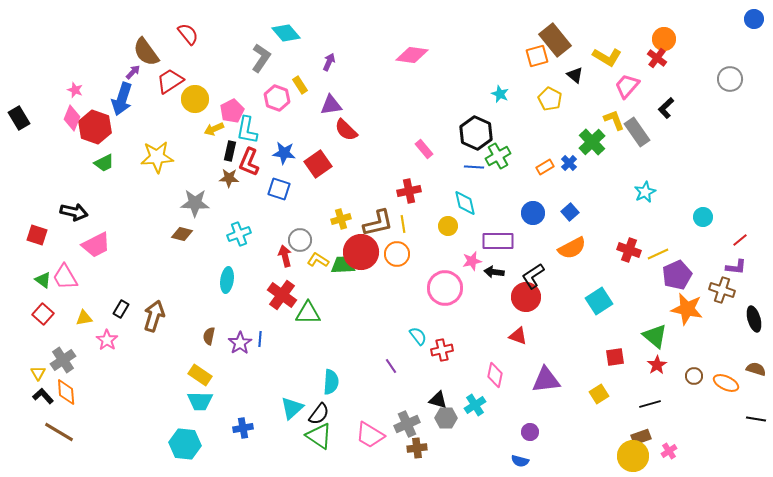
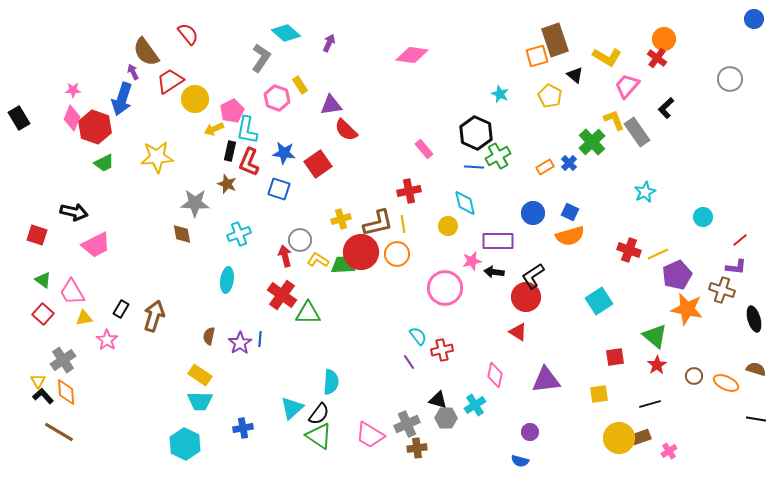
cyan diamond at (286, 33): rotated 8 degrees counterclockwise
brown rectangle at (555, 40): rotated 20 degrees clockwise
purple arrow at (329, 62): moved 19 px up
purple arrow at (133, 72): rotated 70 degrees counterclockwise
pink star at (75, 90): moved 2 px left; rotated 21 degrees counterclockwise
yellow pentagon at (550, 99): moved 3 px up
brown star at (229, 178): moved 2 px left, 6 px down; rotated 18 degrees clockwise
blue square at (570, 212): rotated 24 degrees counterclockwise
brown diamond at (182, 234): rotated 65 degrees clockwise
orange semicircle at (572, 248): moved 2 px left, 12 px up; rotated 12 degrees clockwise
pink trapezoid at (65, 277): moved 7 px right, 15 px down
red triangle at (518, 336): moved 4 px up; rotated 12 degrees clockwise
purple line at (391, 366): moved 18 px right, 4 px up
yellow triangle at (38, 373): moved 8 px down
yellow square at (599, 394): rotated 24 degrees clockwise
cyan hexagon at (185, 444): rotated 20 degrees clockwise
yellow circle at (633, 456): moved 14 px left, 18 px up
